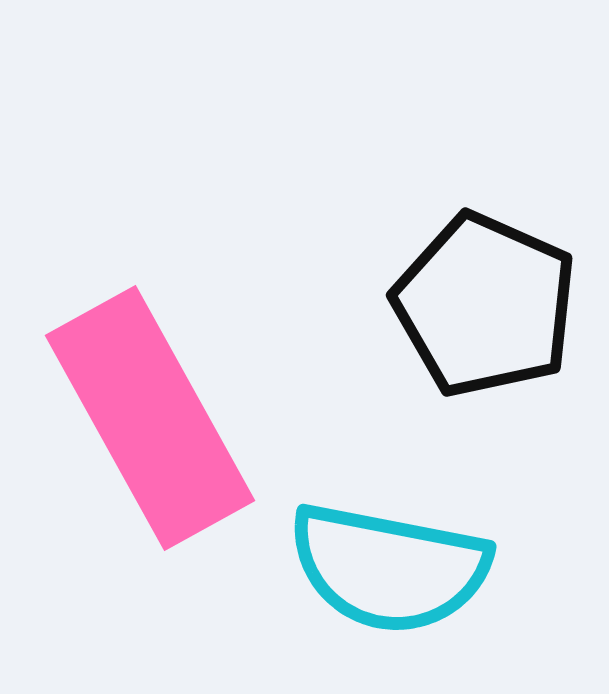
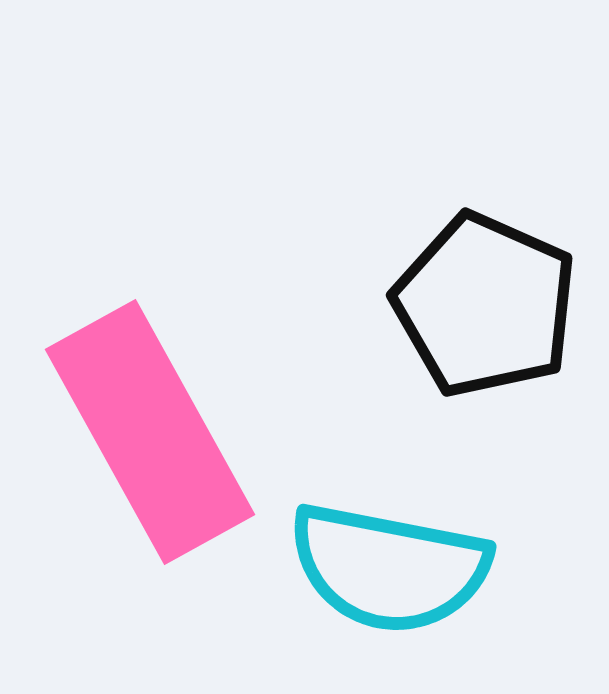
pink rectangle: moved 14 px down
